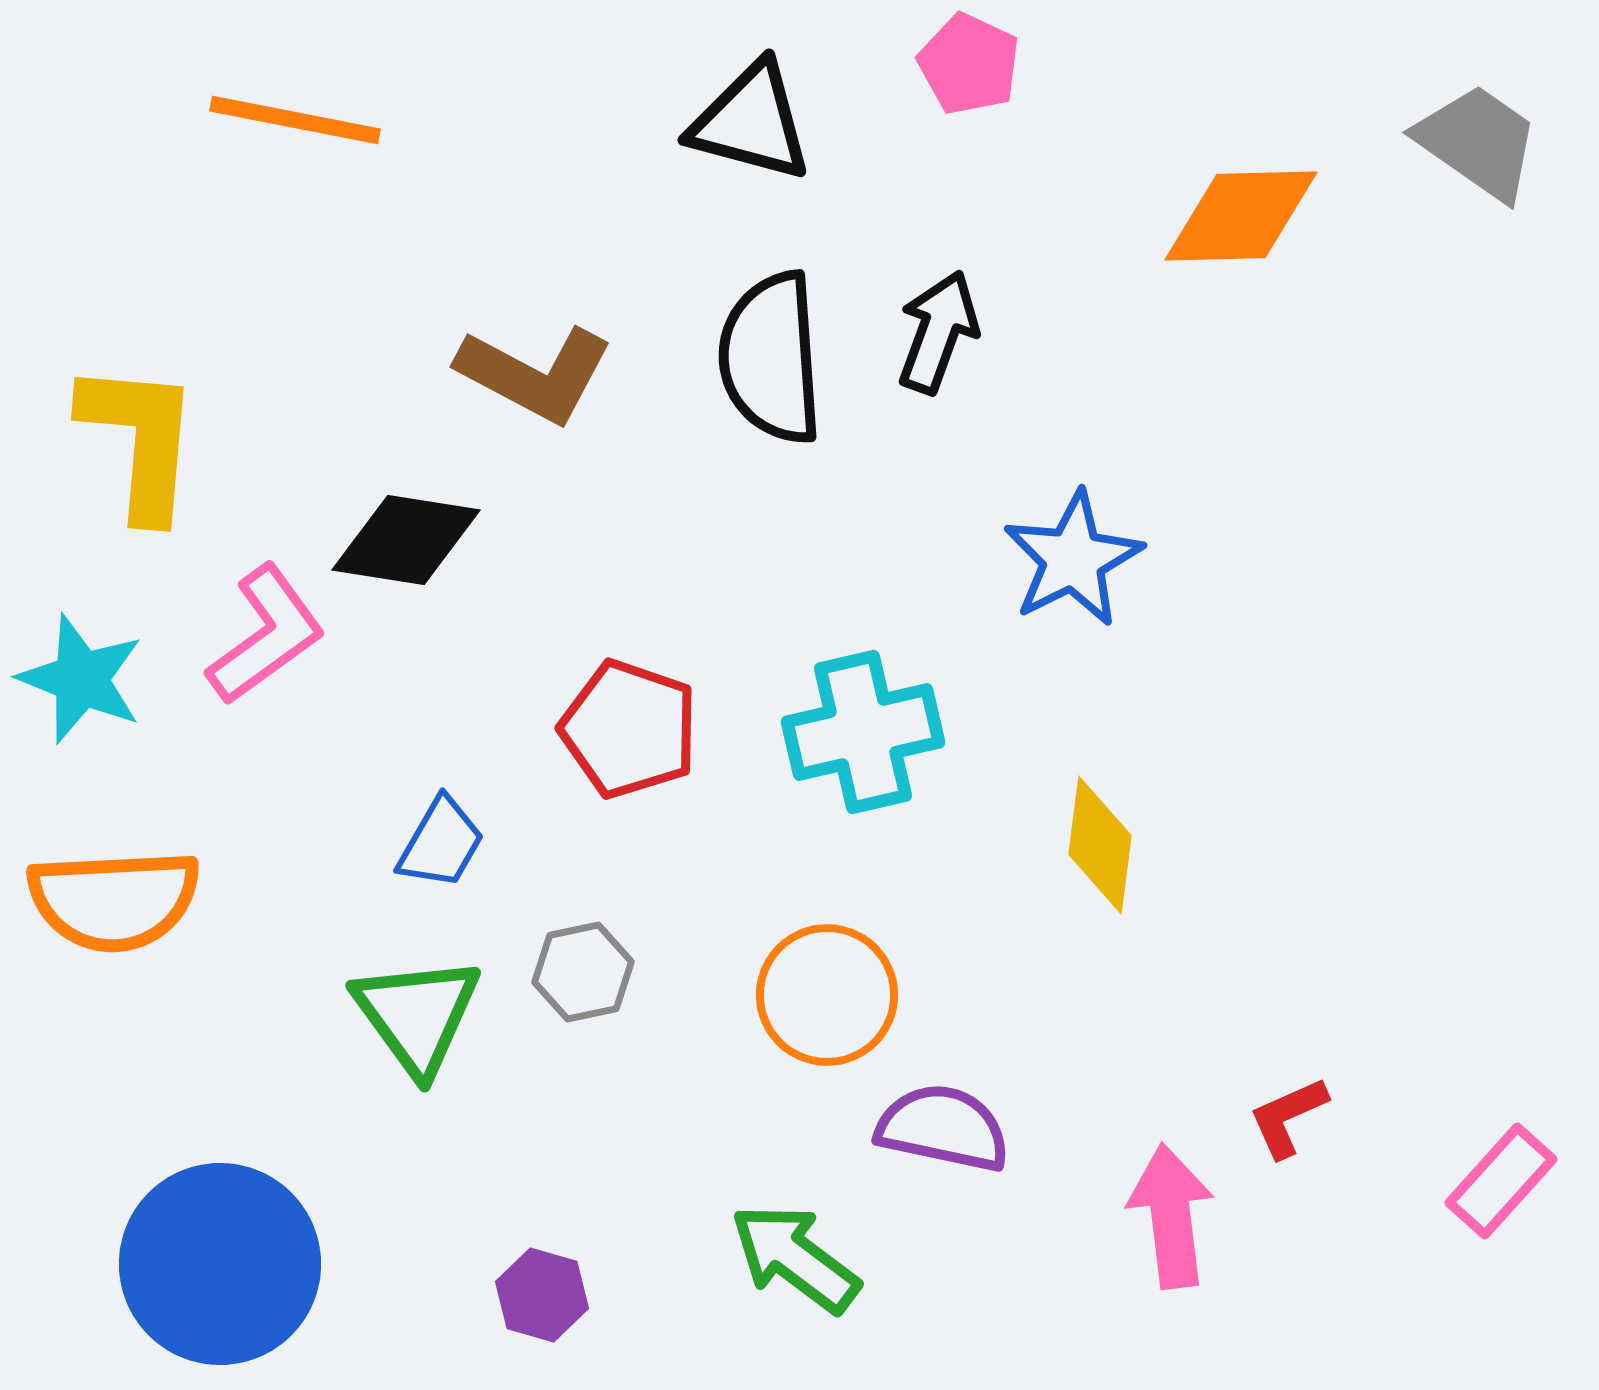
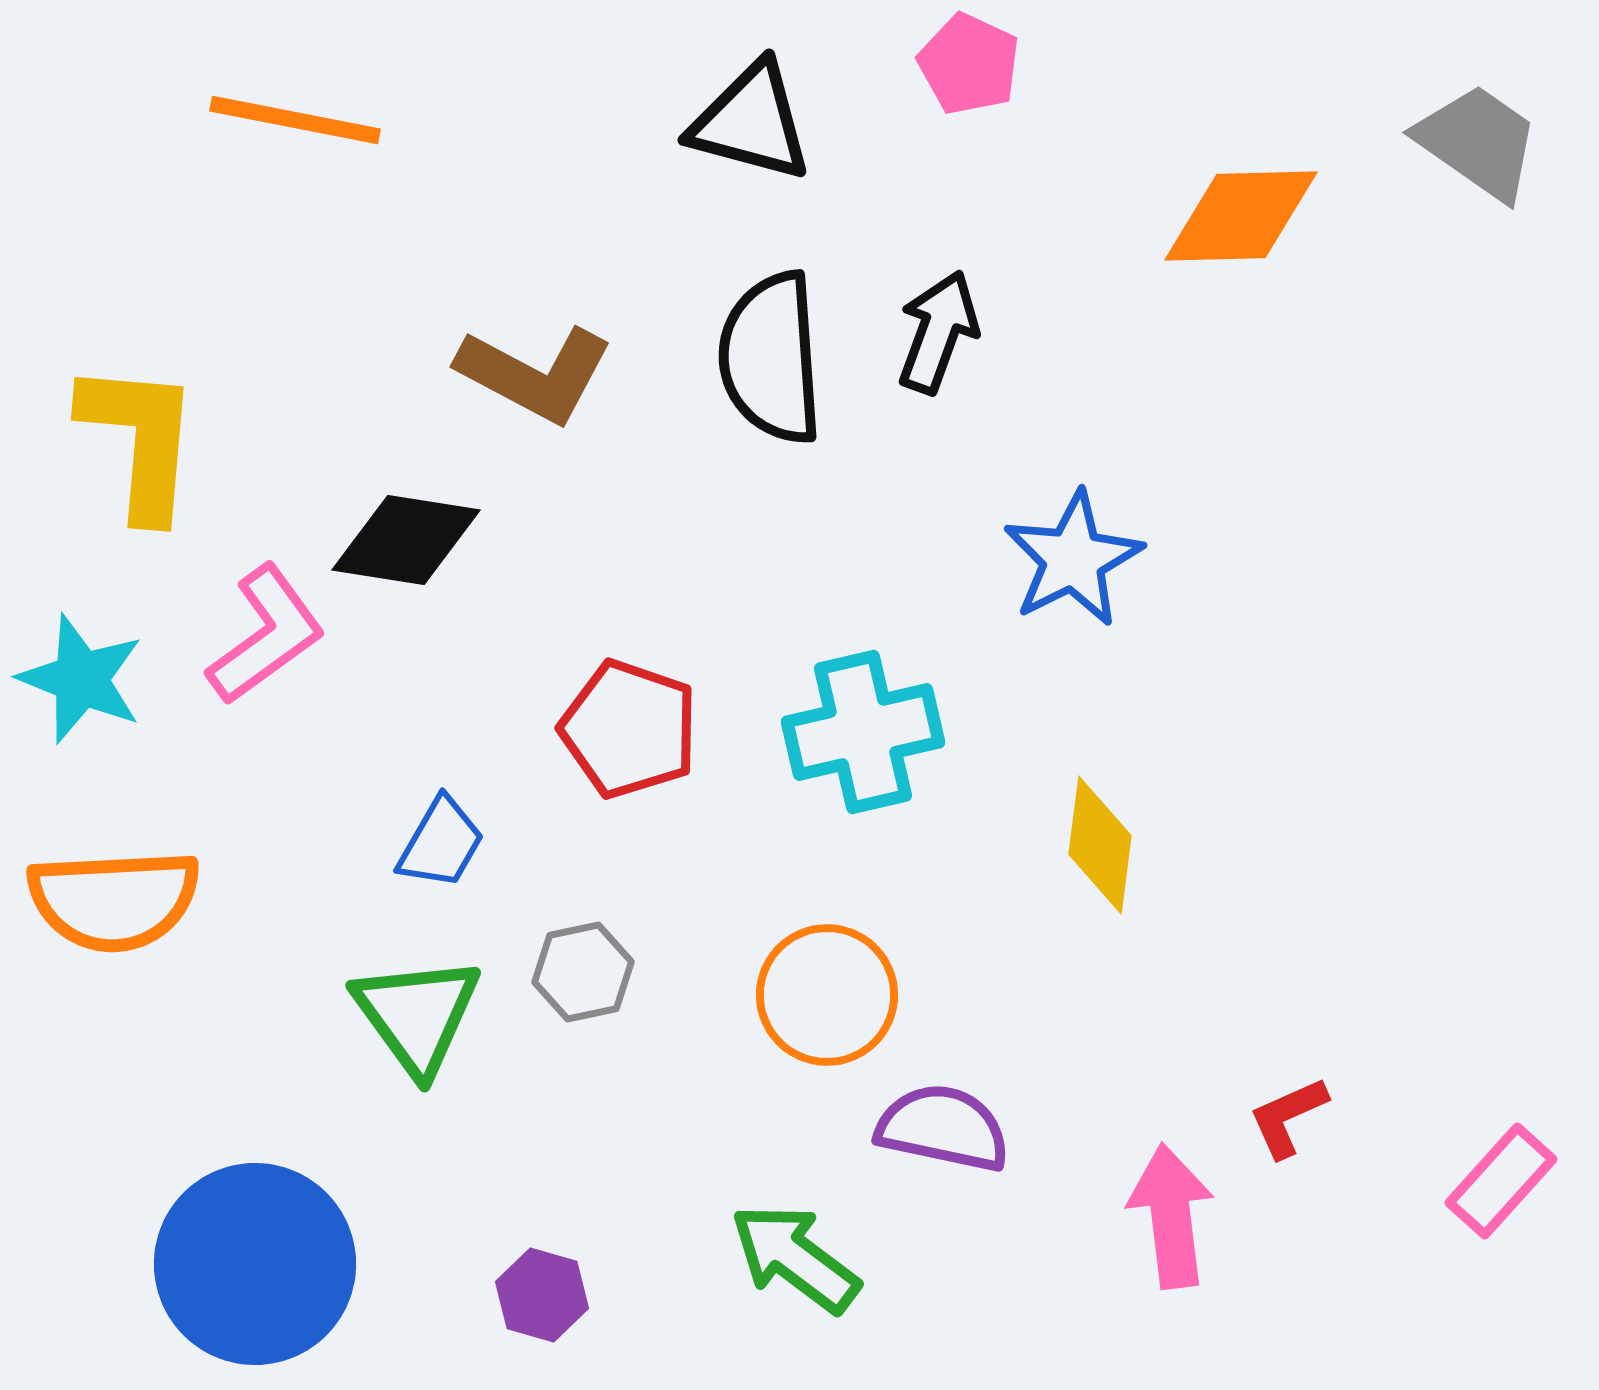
blue circle: moved 35 px right
